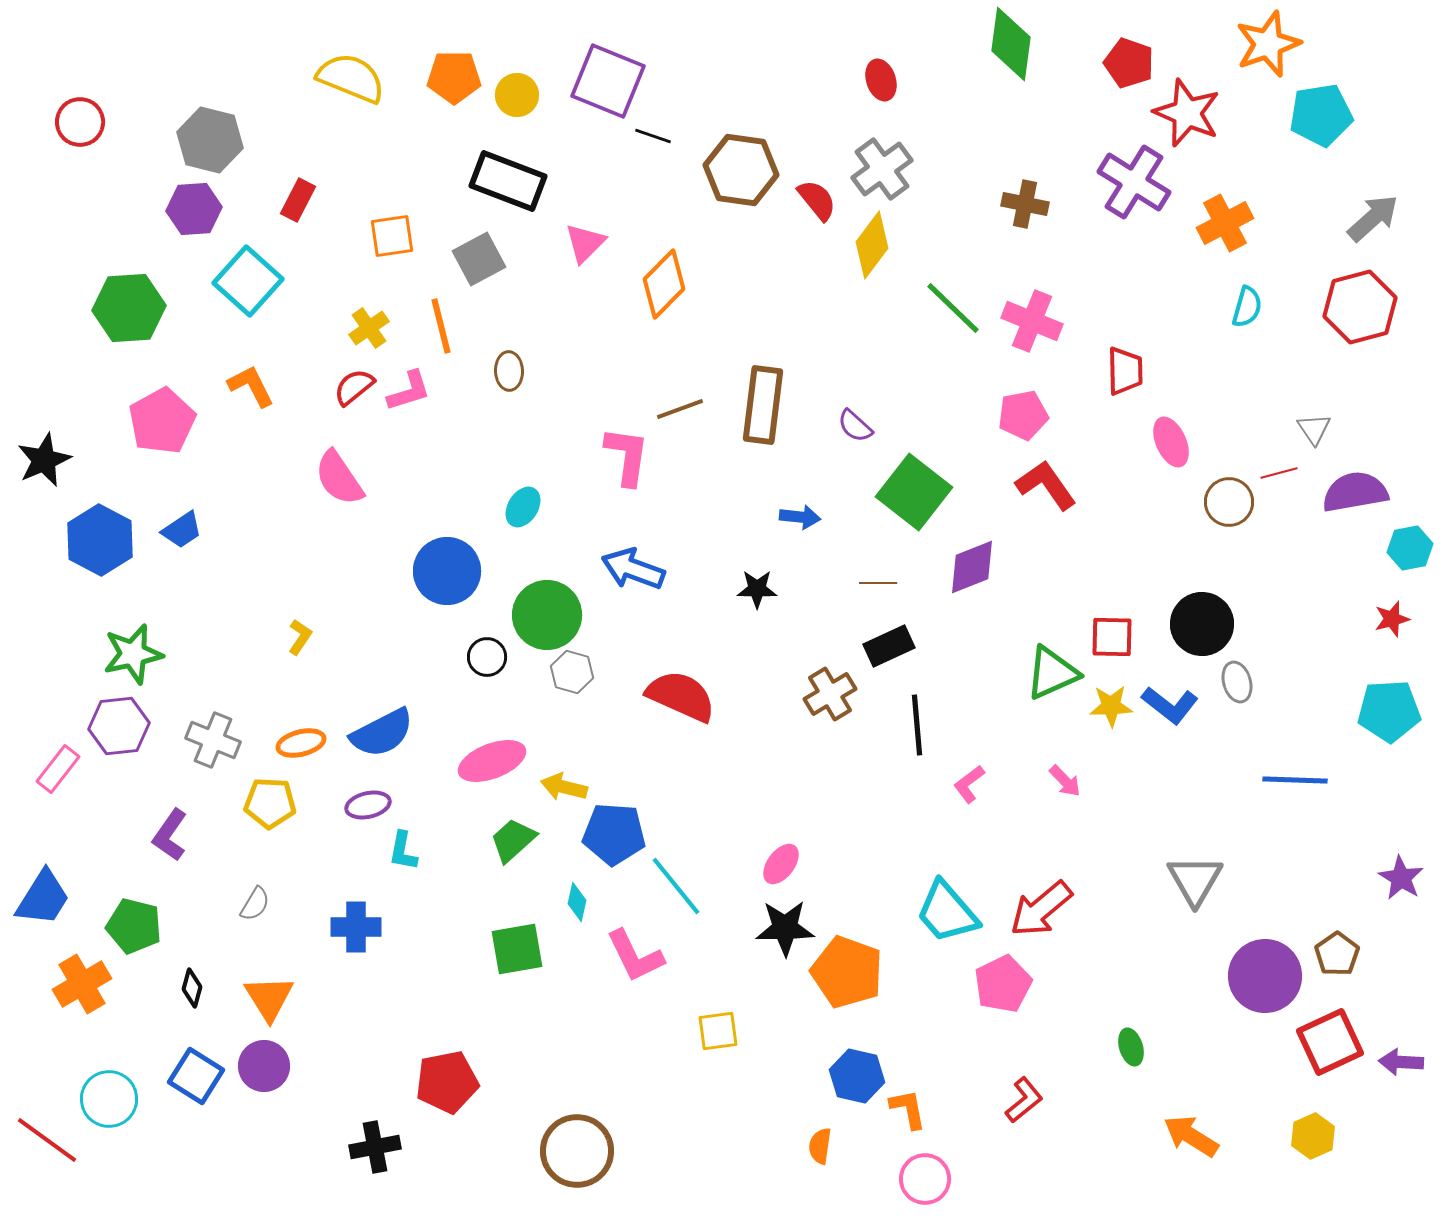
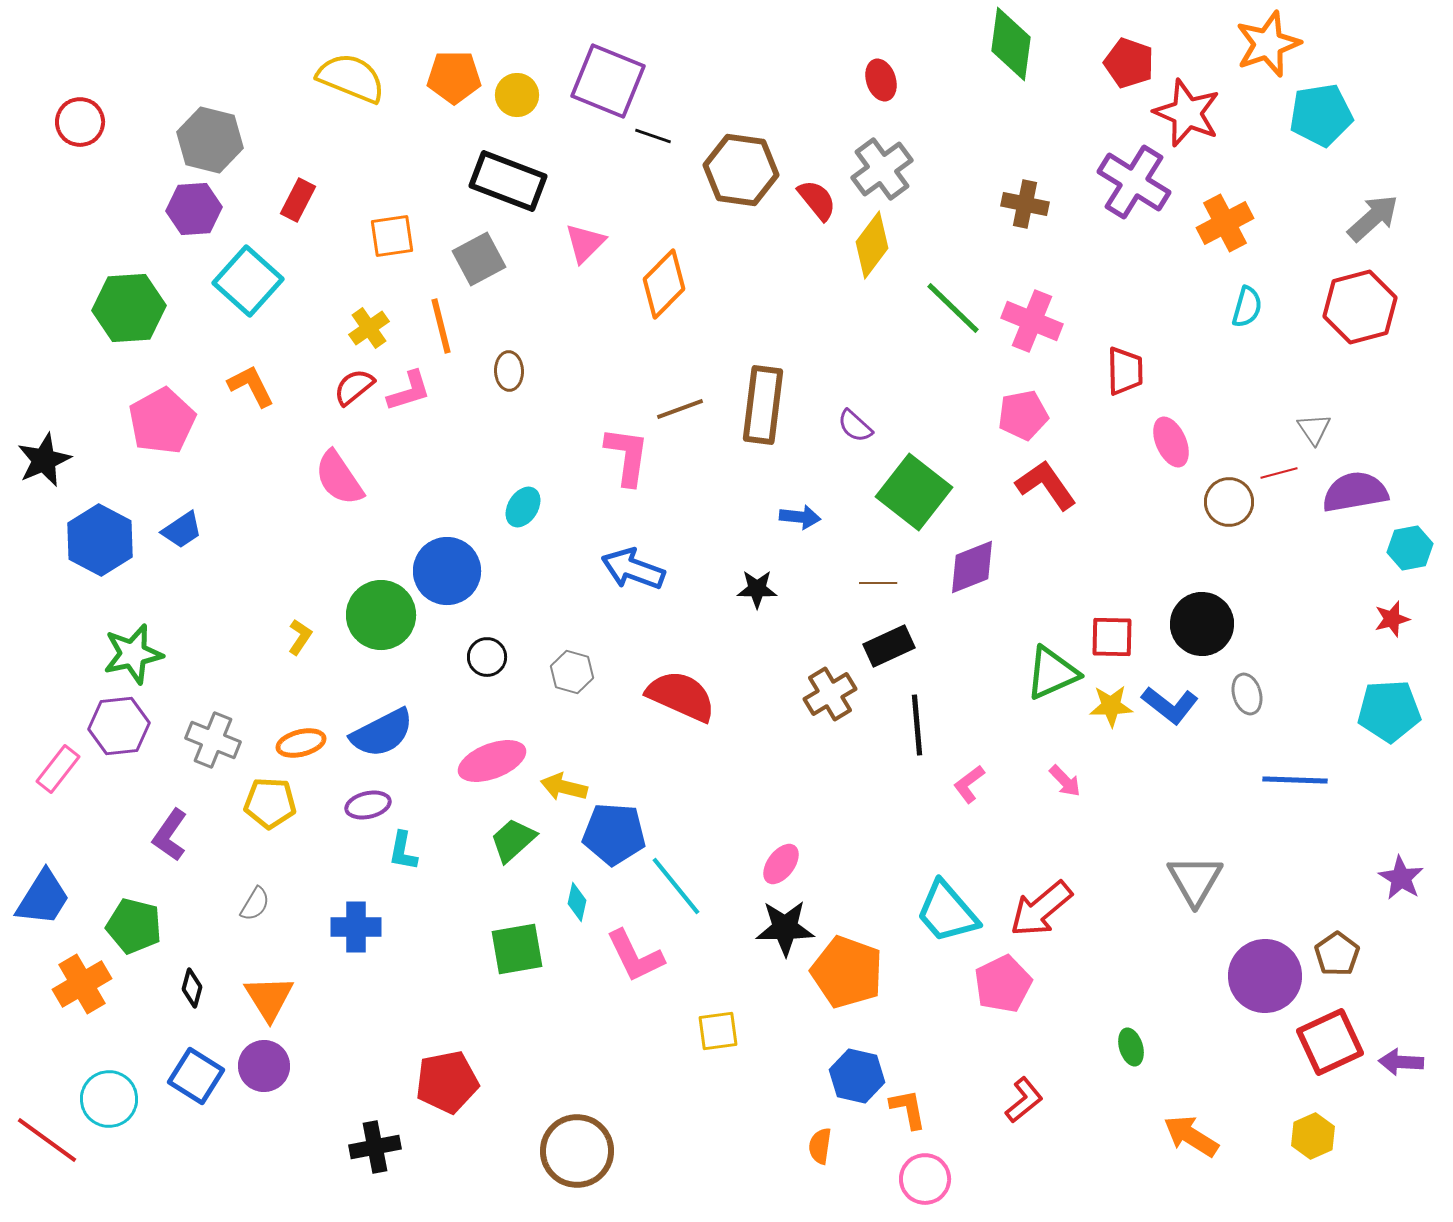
green circle at (547, 615): moved 166 px left
gray ellipse at (1237, 682): moved 10 px right, 12 px down
